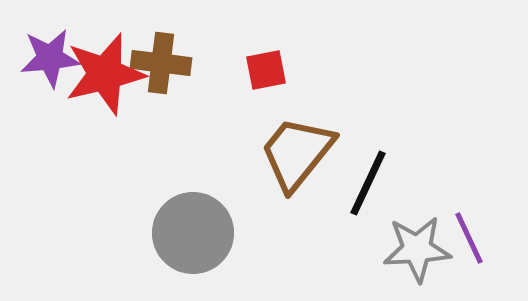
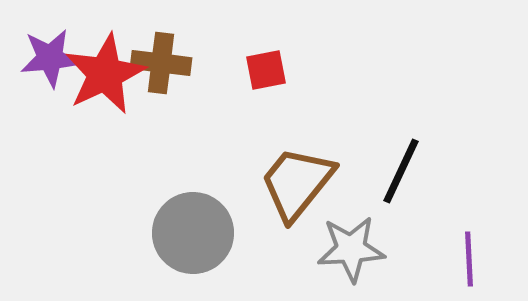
red star: rotated 12 degrees counterclockwise
brown trapezoid: moved 30 px down
black line: moved 33 px right, 12 px up
purple line: moved 21 px down; rotated 22 degrees clockwise
gray star: moved 66 px left
